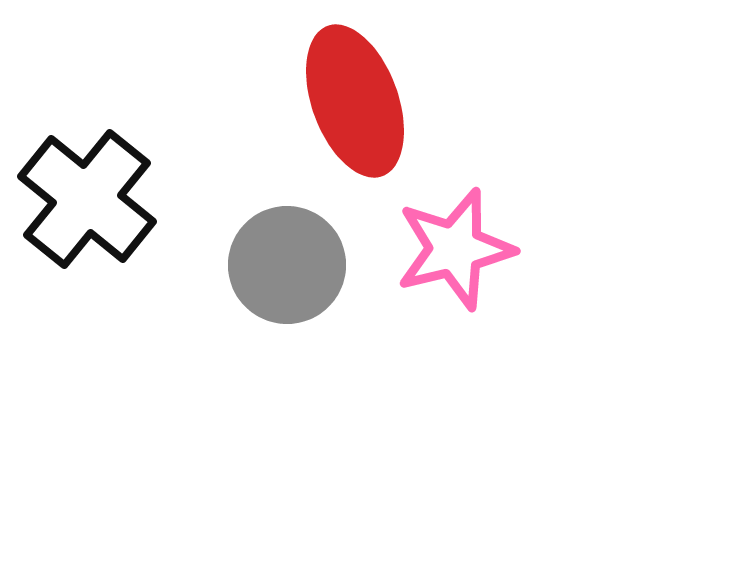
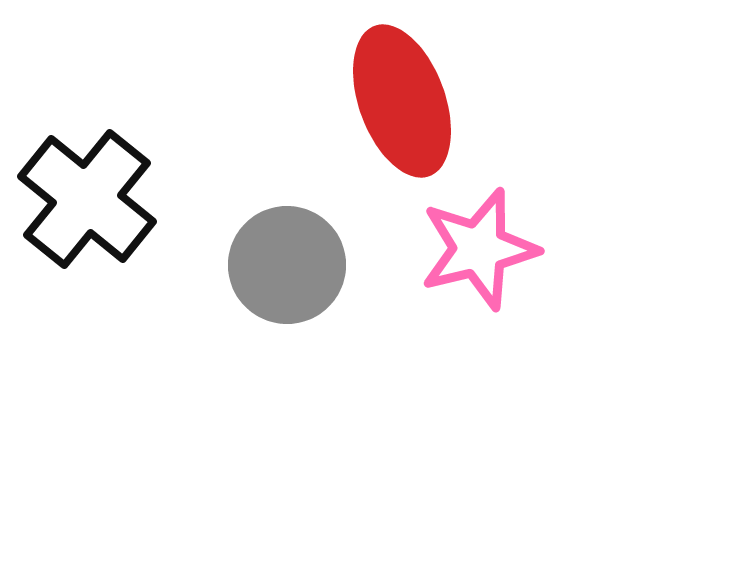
red ellipse: moved 47 px right
pink star: moved 24 px right
